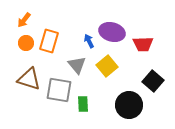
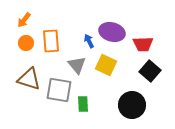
orange rectangle: moved 2 px right; rotated 20 degrees counterclockwise
yellow square: moved 1 px left, 1 px up; rotated 25 degrees counterclockwise
black square: moved 3 px left, 10 px up
black circle: moved 3 px right
